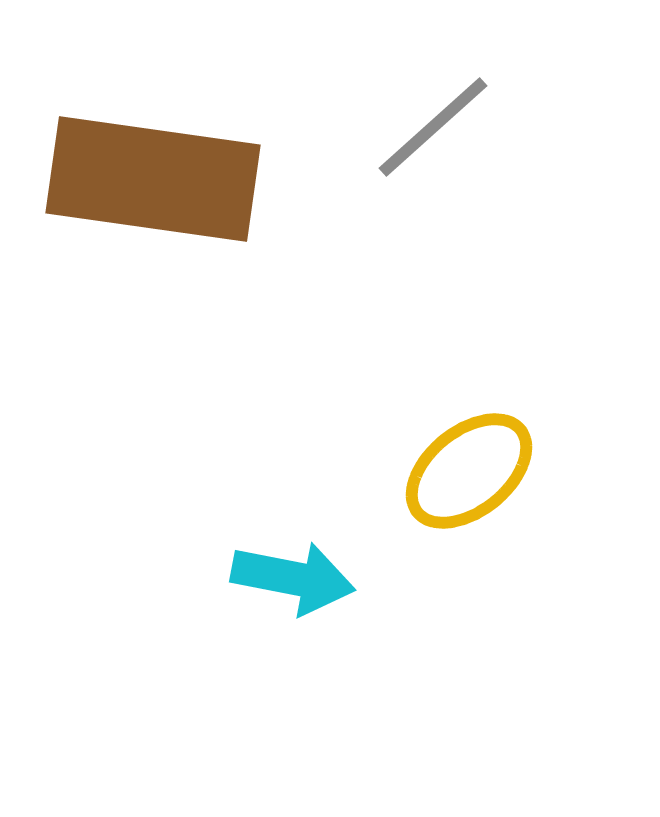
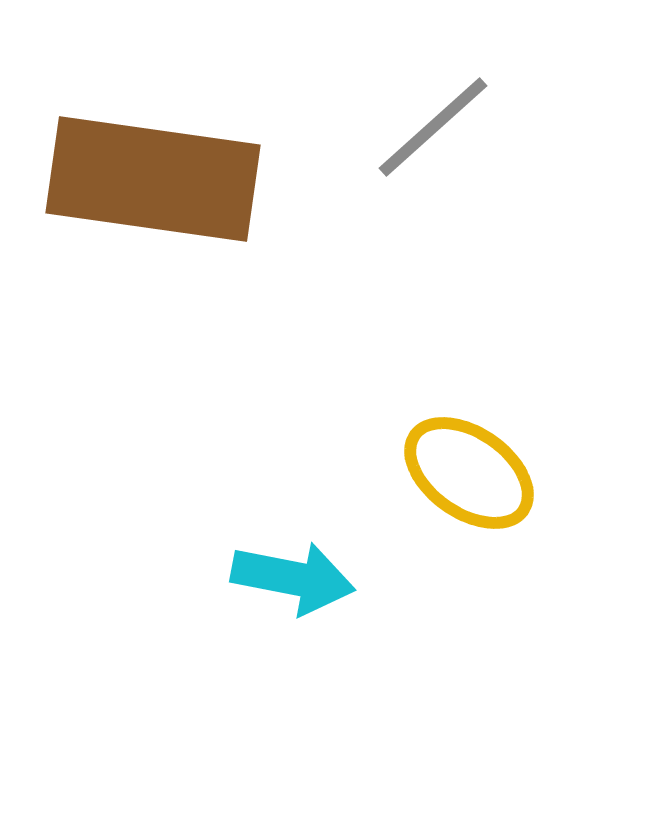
yellow ellipse: moved 2 px down; rotated 74 degrees clockwise
